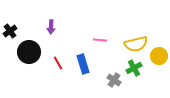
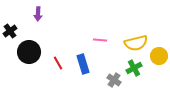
purple arrow: moved 13 px left, 13 px up
yellow semicircle: moved 1 px up
